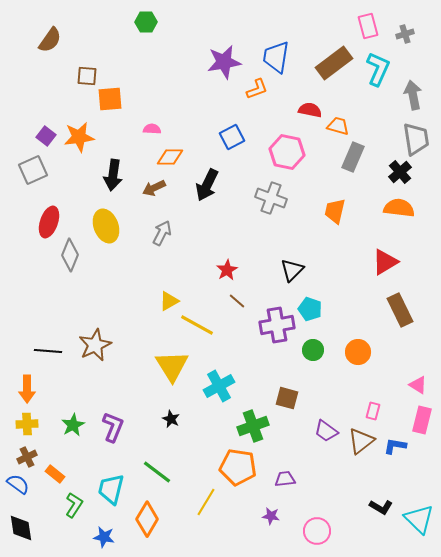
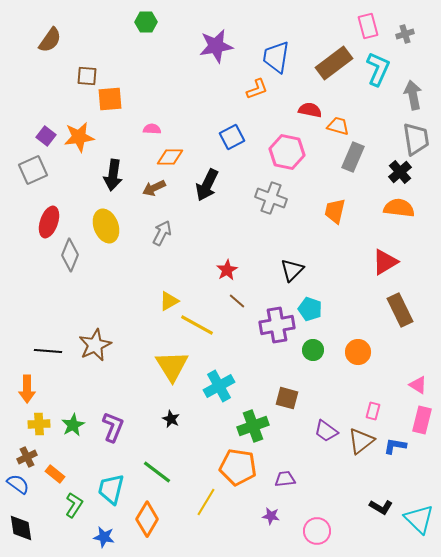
purple star at (224, 62): moved 8 px left, 16 px up
yellow cross at (27, 424): moved 12 px right
